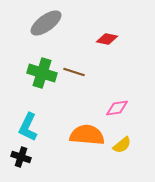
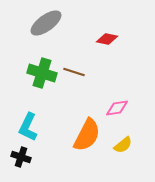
orange semicircle: rotated 112 degrees clockwise
yellow semicircle: moved 1 px right
